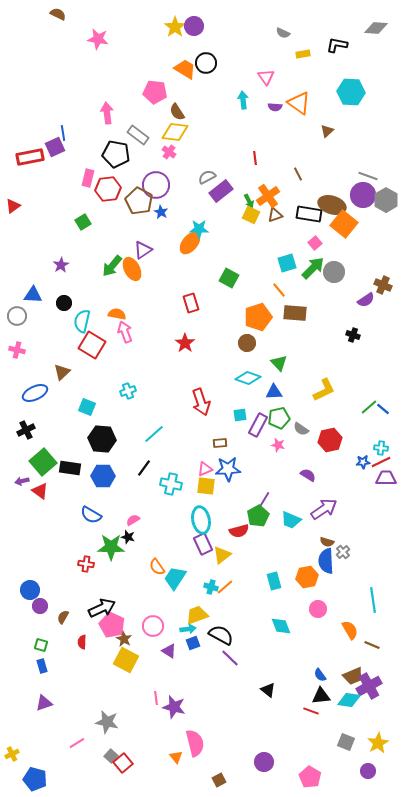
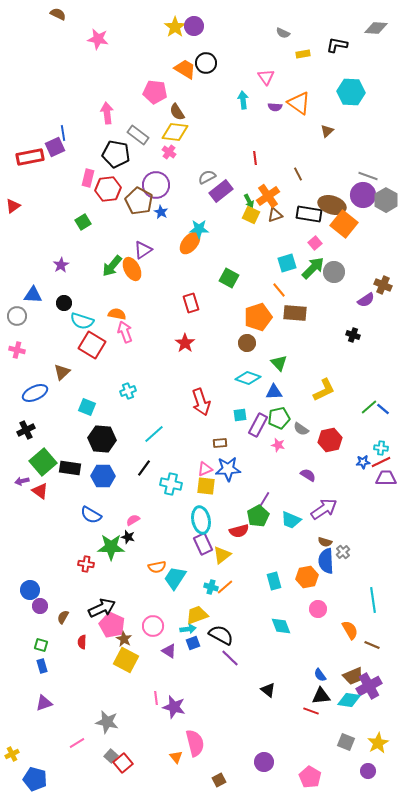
cyan semicircle at (82, 321): rotated 85 degrees counterclockwise
brown semicircle at (327, 542): moved 2 px left
orange semicircle at (157, 567): rotated 66 degrees counterclockwise
